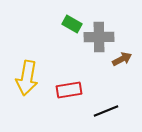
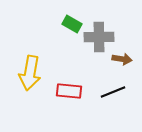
brown arrow: rotated 36 degrees clockwise
yellow arrow: moved 3 px right, 5 px up
red rectangle: moved 1 px down; rotated 15 degrees clockwise
black line: moved 7 px right, 19 px up
